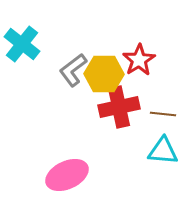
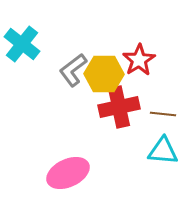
pink ellipse: moved 1 px right, 2 px up
